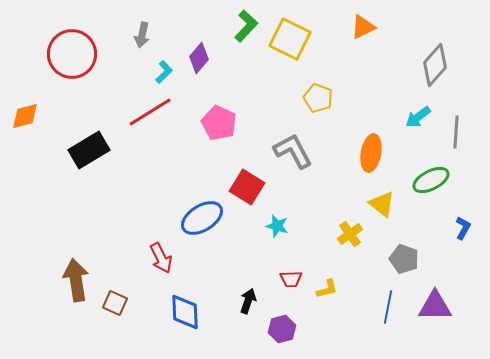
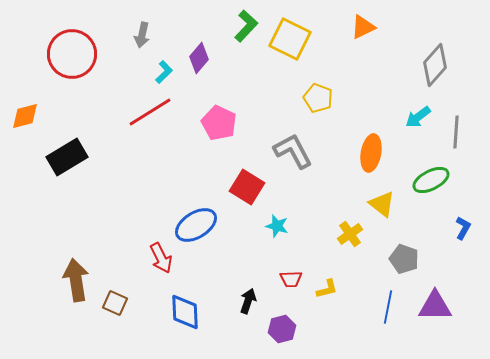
black rectangle: moved 22 px left, 7 px down
blue ellipse: moved 6 px left, 7 px down
